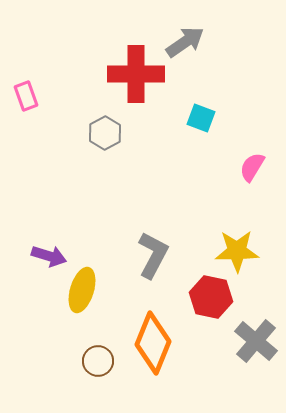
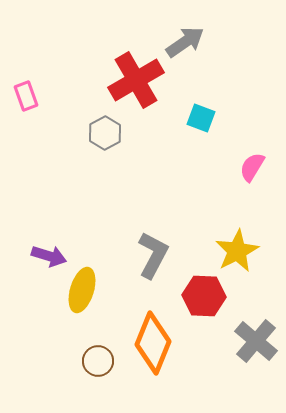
red cross: moved 6 px down; rotated 30 degrees counterclockwise
yellow star: rotated 27 degrees counterclockwise
red hexagon: moved 7 px left, 1 px up; rotated 9 degrees counterclockwise
